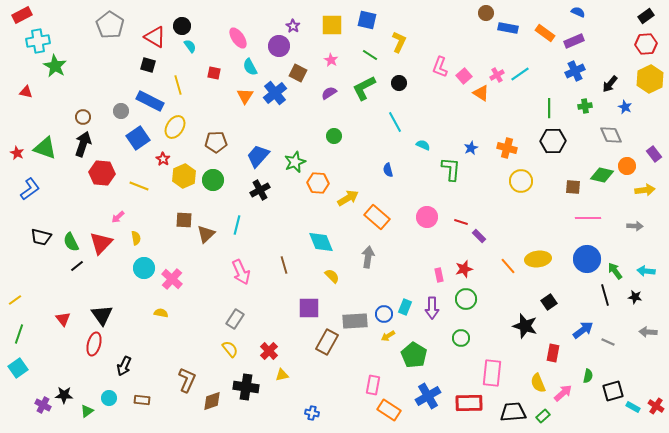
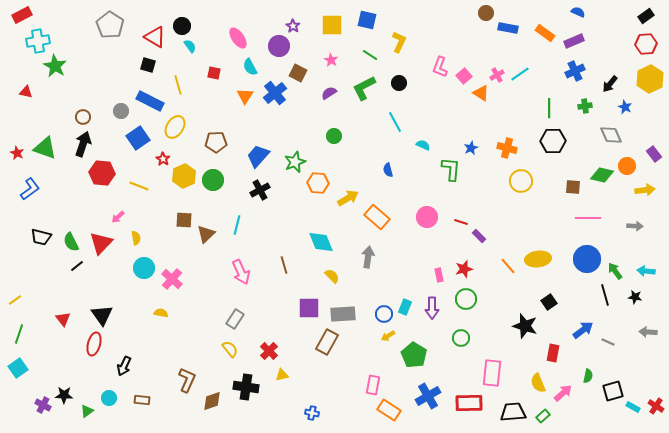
gray rectangle at (355, 321): moved 12 px left, 7 px up
